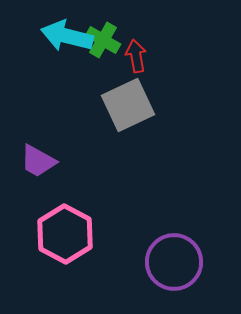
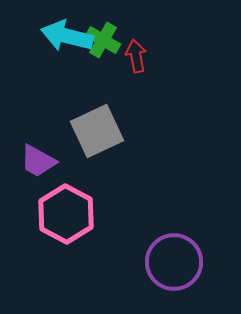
gray square: moved 31 px left, 26 px down
pink hexagon: moved 1 px right, 20 px up
